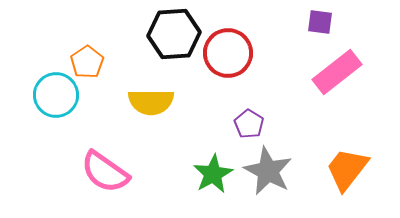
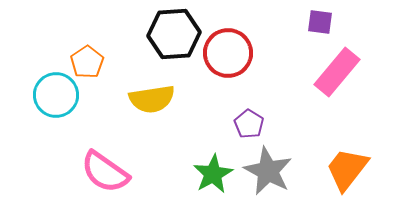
pink rectangle: rotated 12 degrees counterclockwise
yellow semicircle: moved 1 px right, 3 px up; rotated 9 degrees counterclockwise
